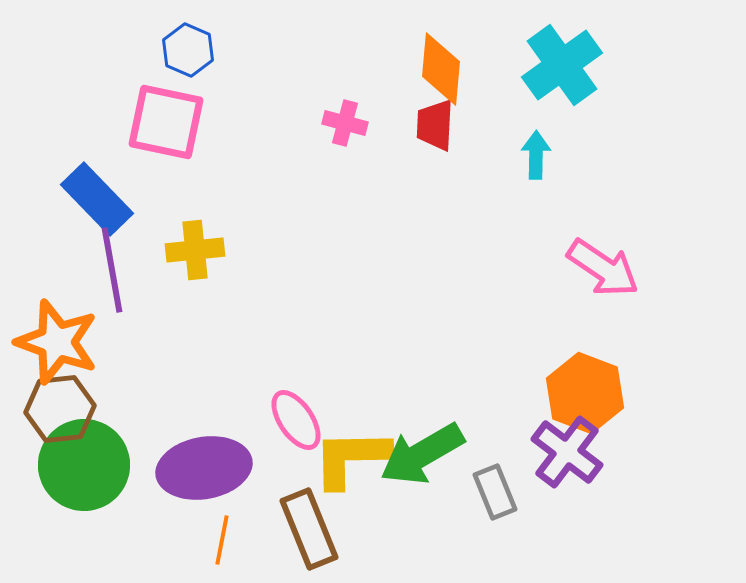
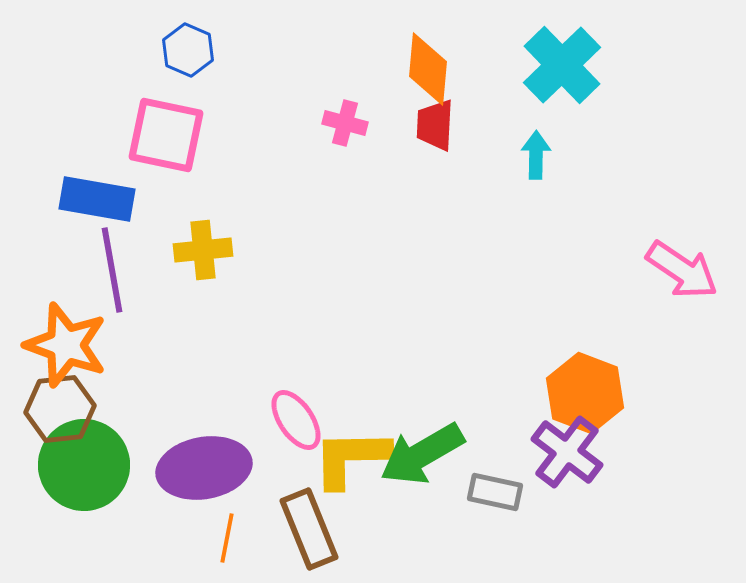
cyan cross: rotated 8 degrees counterclockwise
orange diamond: moved 13 px left
pink square: moved 13 px down
blue rectangle: rotated 36 degrees counterclockwise
yellow cross: moved 8 px right
pink arrow: moved 79 px right, 2 px down
orange star: moved 9 px right, 3 px down
gray rectangle: rotated 56 degrees counterclockwise
orange line: moved 5 px right, 2 px up
